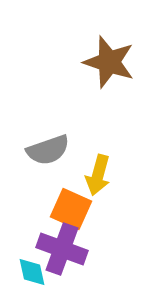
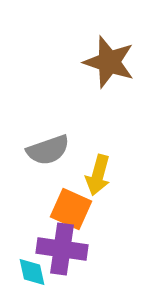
purple cross: rotated 12 degrees counterclockwise
